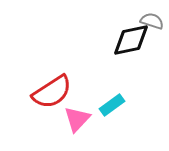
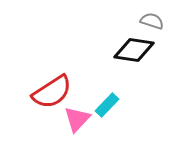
black diamond: moved 3 px right, 10 px down; rotated 21 degrees clockwise
cyan rectangle: moved 5 px left; rotated 10 degrees counterclockwise
